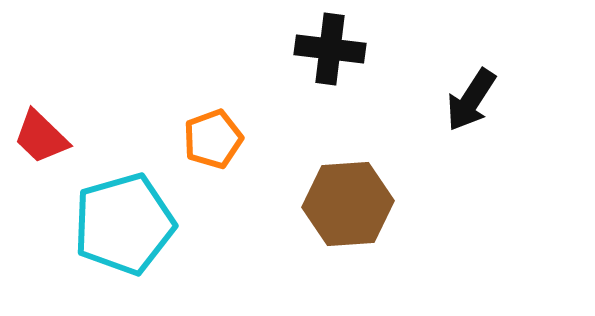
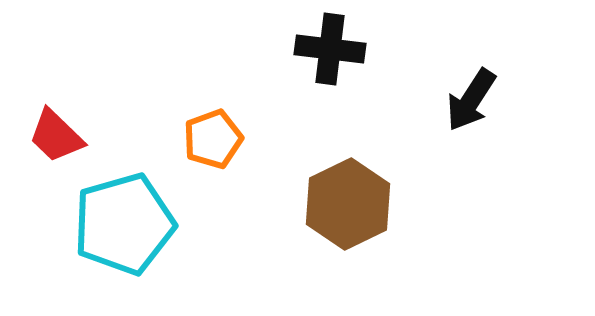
red trapezoid: moved 15 px right, 1 px up
brown hexagon: rotated 22 degrees counterclockwise
